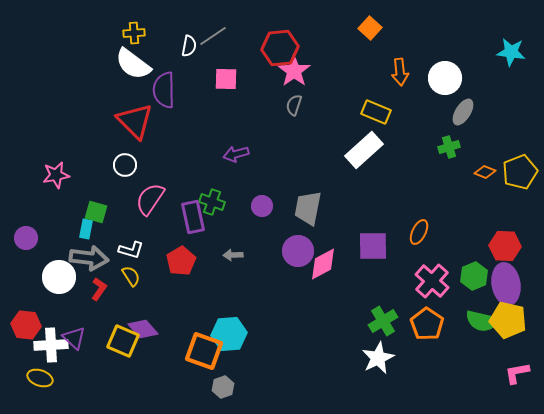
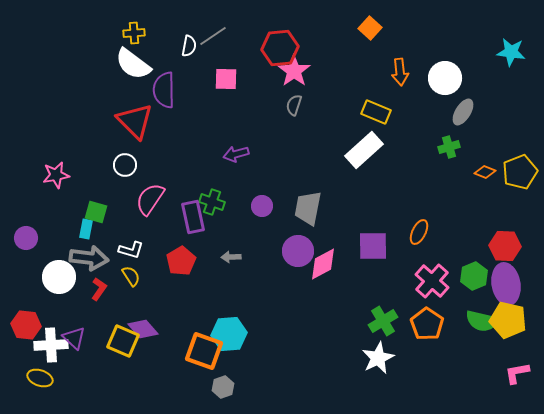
gray arrow at (233, 255): moved 2 px left, 2 px down
